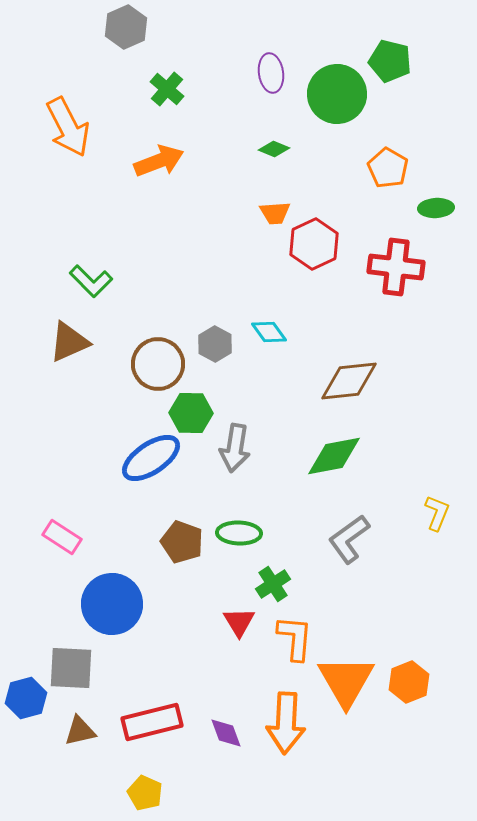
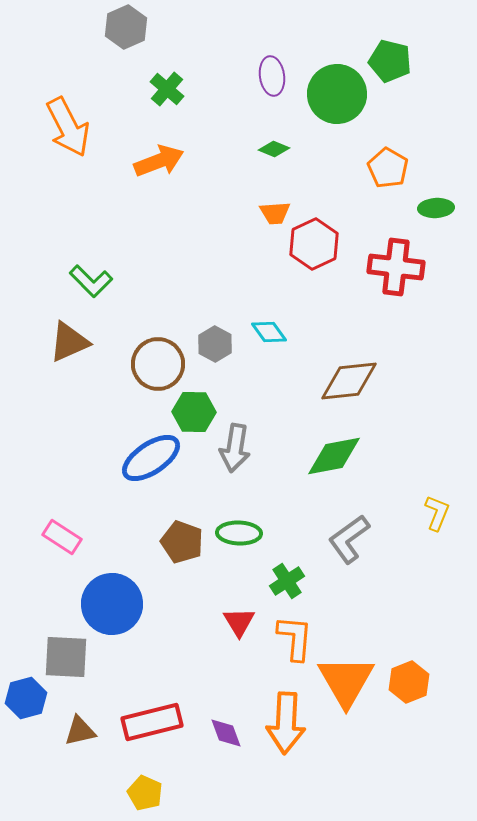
purple ellipse at (271, 73): moved 1 px right, 3 px down
green hexagon at (191, 413): moved 3 px right, 1 px up
green cross at (273, 584): moved 14 px right, 3 px up
gray square at (71, 668): moved 5 px left, 11 px up
